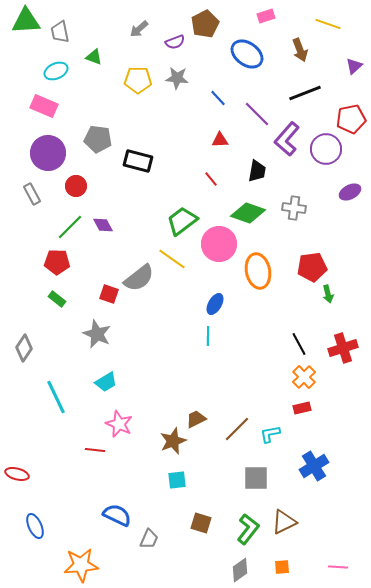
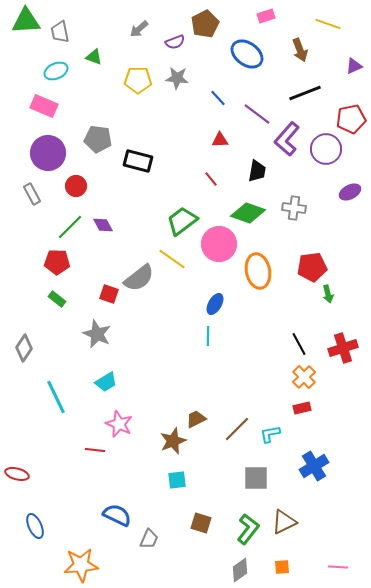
purple triangle at (354, 66): rotated 18 degrees clockwise
purple line at (257, 114): rotated 8 degrees counterclockwise
